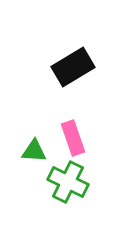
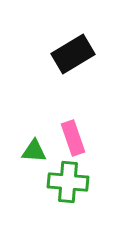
black rectangle: moved 13 px up
green cross: rotated 21 degrees counterclockwise
